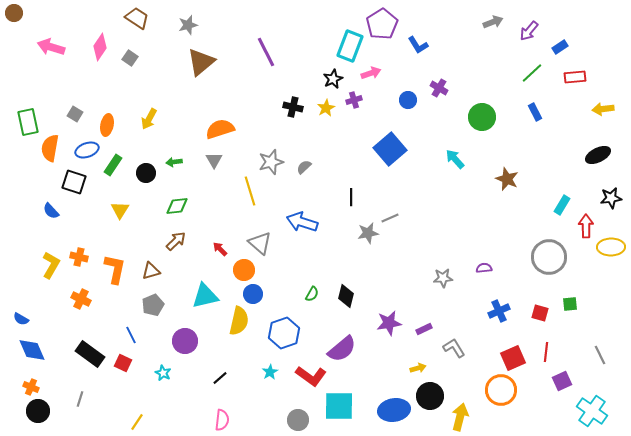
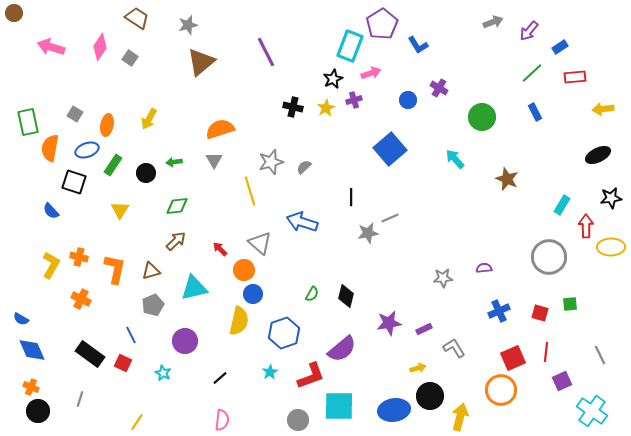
cyan triangle at (205, 296): moved 11 px left, 8 px up
red L-shape at (311, 376): rotated 56 degrees counterclockwise
